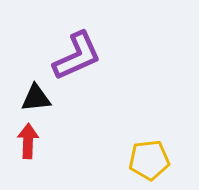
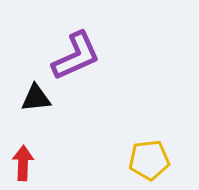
purple L-shape: moved 1 px left
red arrow: moved 5 px left, 22 px down
